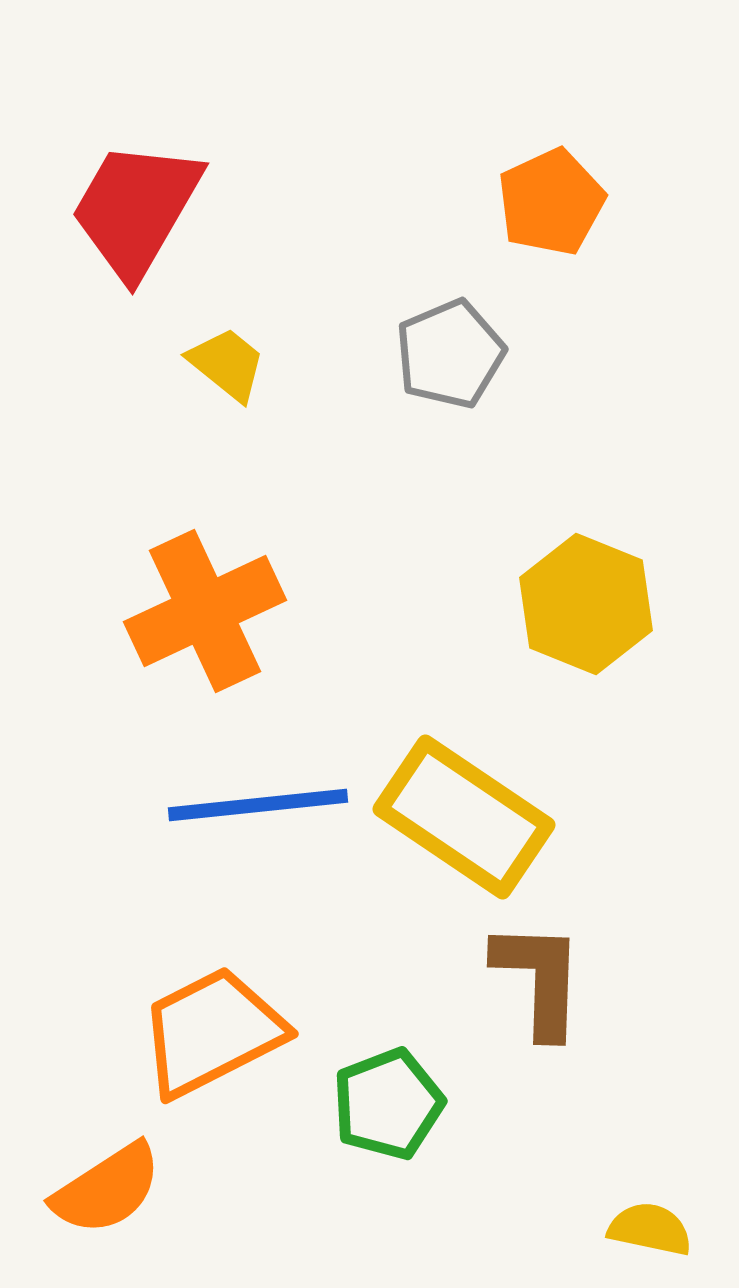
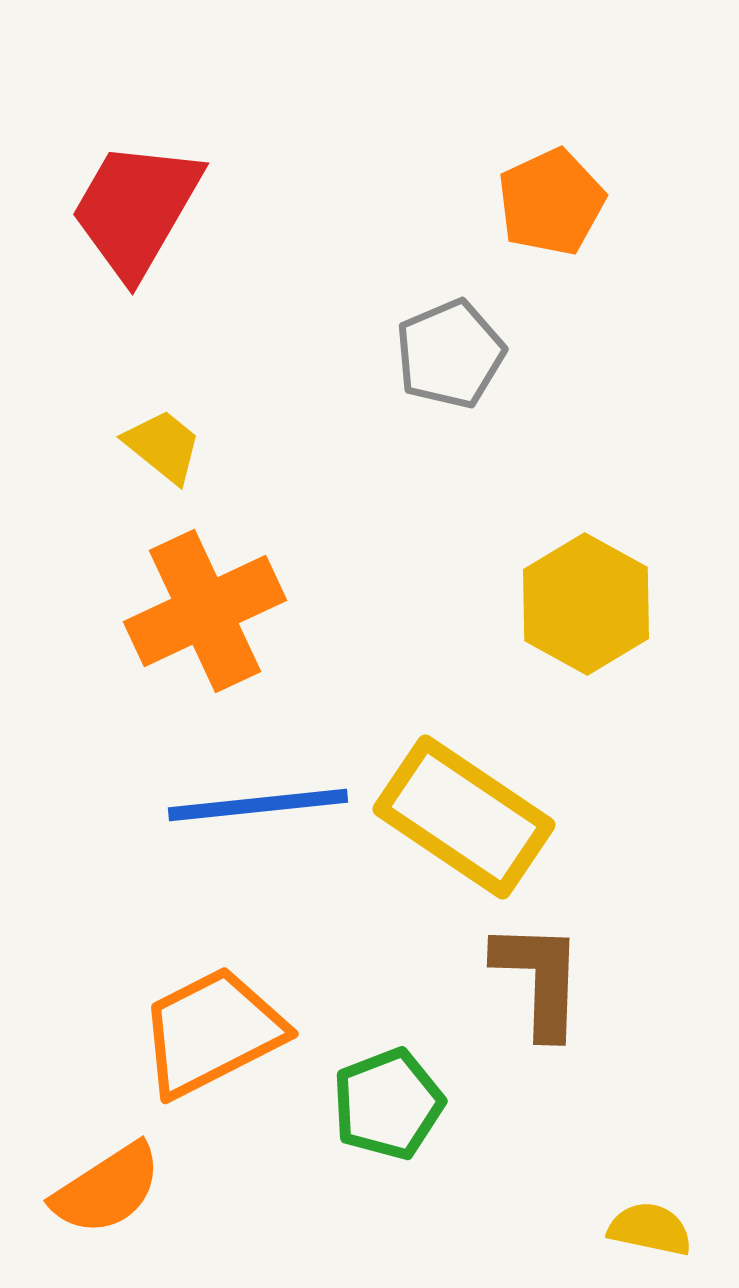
yellow trapezoid: moved 64 px left, 82 px down
yellow hexagon: rotated 7 degrees clockwise
